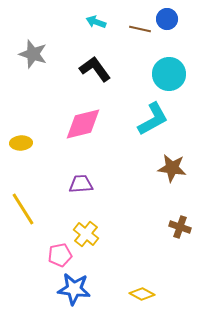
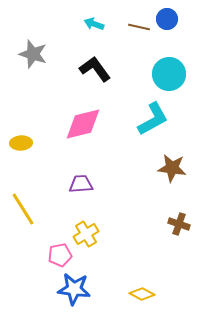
cyan arrow: moved 2 px left, 2 px down
brown line: moved 1 px left, 2 px up
brown cross: moved 1 px left, 3 px up
yellow cross: rotated 20 degrees clockwise
